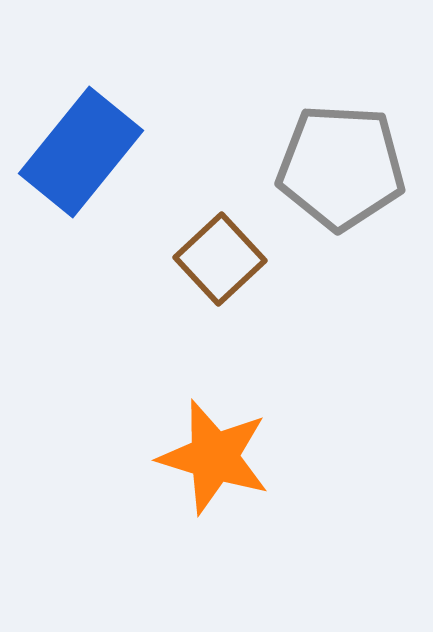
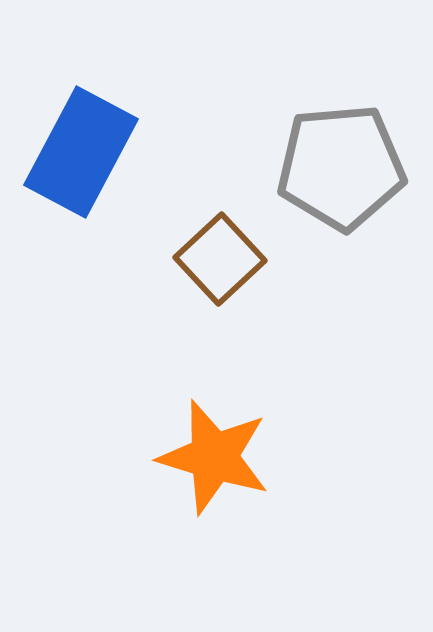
blue rectangle: rotated 11 degrees counterclockwise
gray pentagon: rotated 8 degrees counterclockwise
